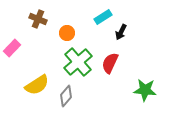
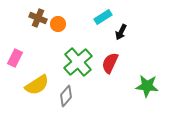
brown cross: moved 1 px up
orange circle: moved 9 px left, 9 px up
pink rectangle: moved 3 px right, 10 px down; rotated 18 degrees counterclockwise
green star: moved 2 px right, 4 px up
